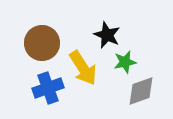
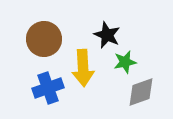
brown circle: moved 2 px right, 4 px up
yellow arrow: rotated 30 degrees clockwise
gray diamond: moved 1 px down
